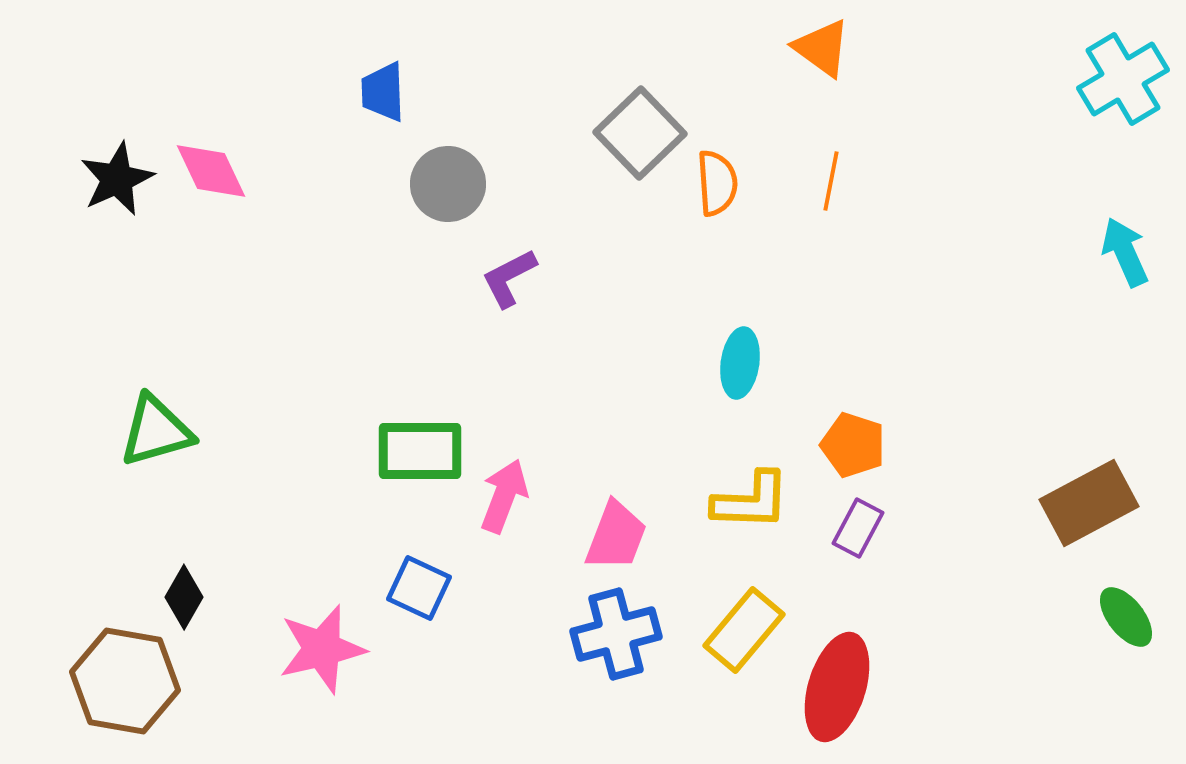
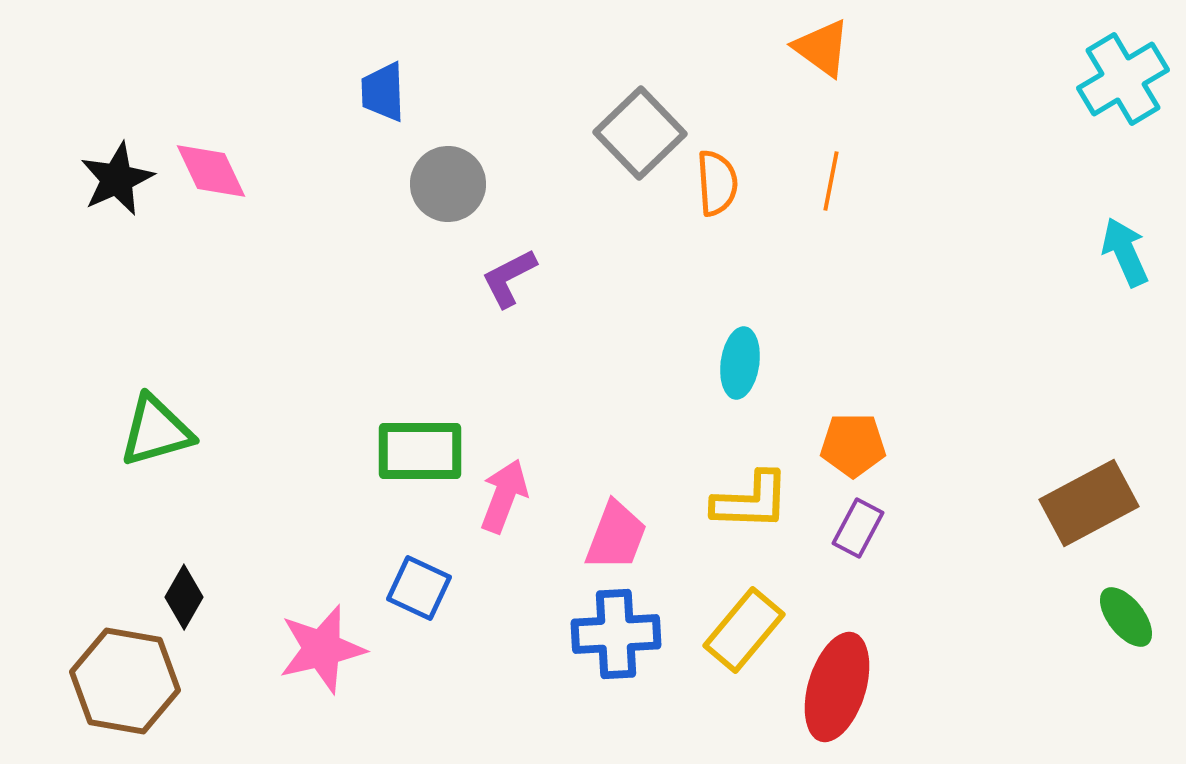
orange pentagon: rotated 18 degrees counterclockwise
blue cross: rotated 12 degrees clockwise
